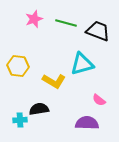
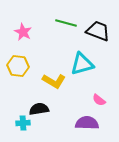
pink star: moved 11 px left, 13 px down; rotated 24 degrees counterclockwise
cyan cross: moved 3 px right, 3 px down
